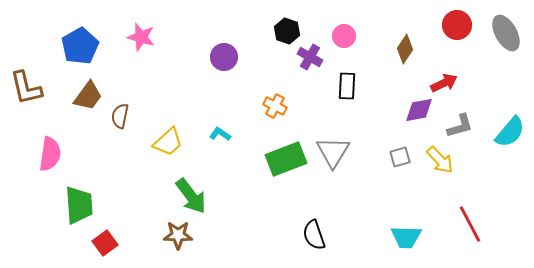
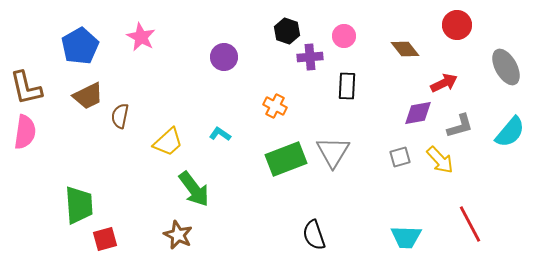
gray ellipse: moved 34 px down
pink star: rotated 12 degrees clockwise
brown diamond: rotated 72 degrees counterclockwise
purple cross: rotated 35 degrees counterclockwise
brown trapezoid: rotated 28 degrees clockwise
purple diamond: moved 1 px left, 3 px down
pink semicircle: moved 25 px left, 22 px up
green arrow: moved 3 px right, 7 px up
brown star: rotated 24 degrees clockwise
red square: moved 4 px up; rotated 20 degrees clockwise
